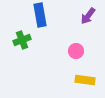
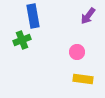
blue rectangle: moved 7 px left, 1 px down
pink circle: moved 1 px right, 1 px down
yellow rectangle: moved 2 px left, 1 px up
